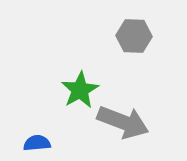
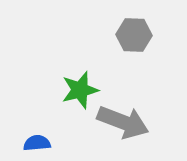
gray hexagon: moved 1 px up
green star: rotated 15 degrees clockwise
